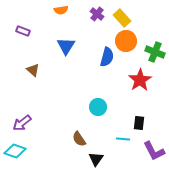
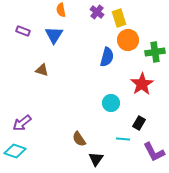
orange semicircle: rotated 88 degrees clockwise
purple cross: moved 2 px up
yellow rectangle: moved 3 px left; rotated 24 degrees clockwise
orange circle: moved 2 px right, 1 px up
blue triangle: moved 12 px left, 11 px up
green cross: rotated 30 degrees counterclockwise
brown triangle: moved 9 px right; rotated 24 degrees counterclockwise
red star: moved 2 px right, 4 px down
cyan circle: moved 13 px right, 4 px up
black rectangle: rotated 24 degrees clockwise
purple L-shape: moved 1 px down
